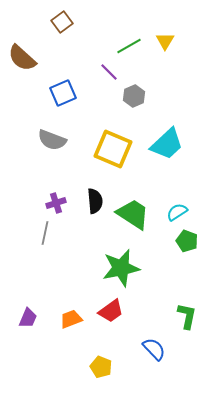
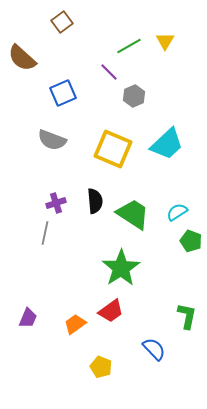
green pentagon: moved 4 px right
green star: rotated 21 degrees counterclockwise
orange trapezoid: moved 4 px right, 5 px down; rotated 15 degrees counterclockwise
